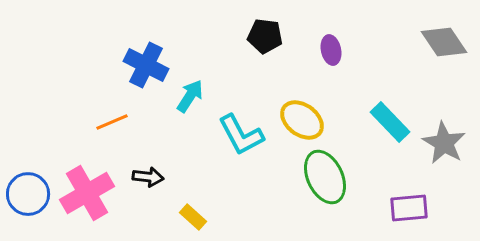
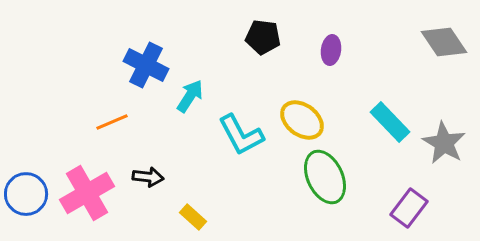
black pentagon: moved 2 px left, 1 px down
purple ellipse: rotated 20 degrees clockwise
blue circle: moved 2 px left
purple rectangle: rotated 48 degrees counterclockwise
